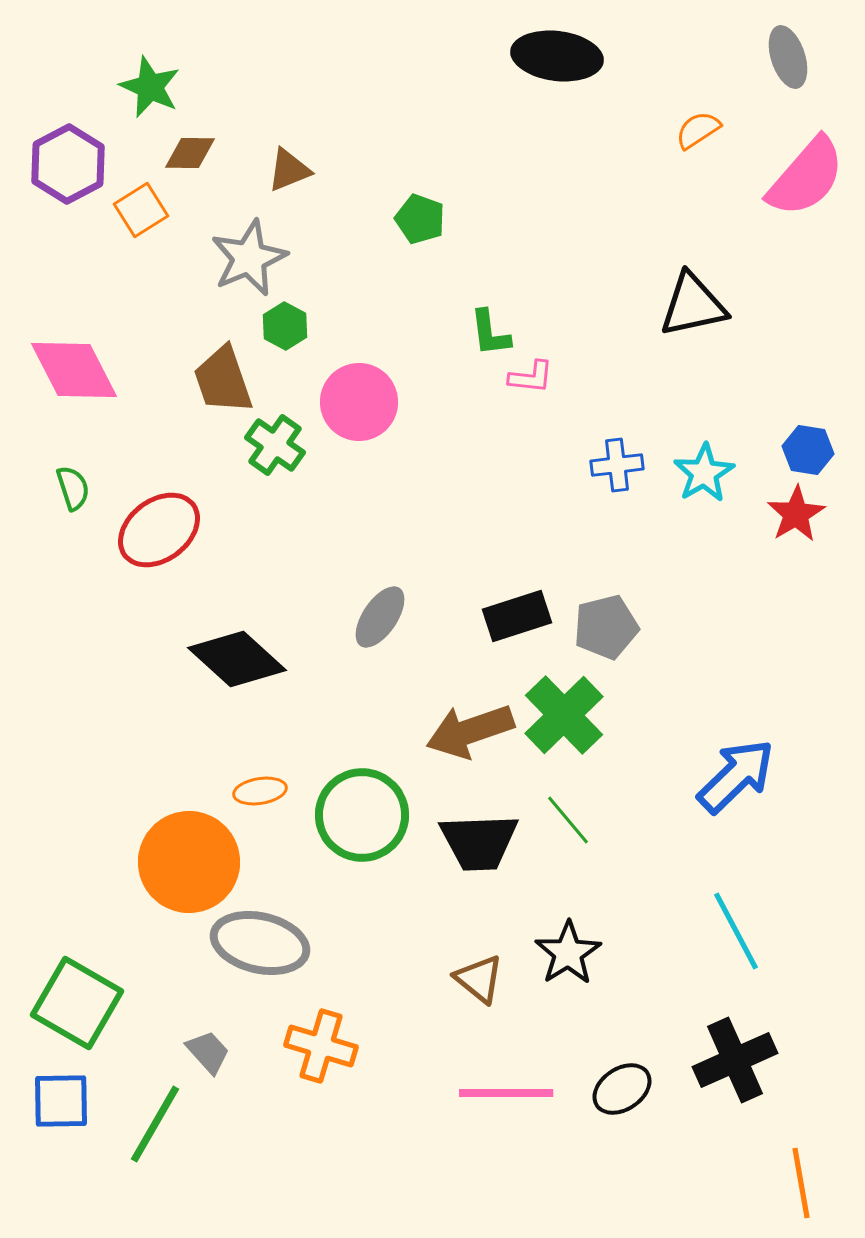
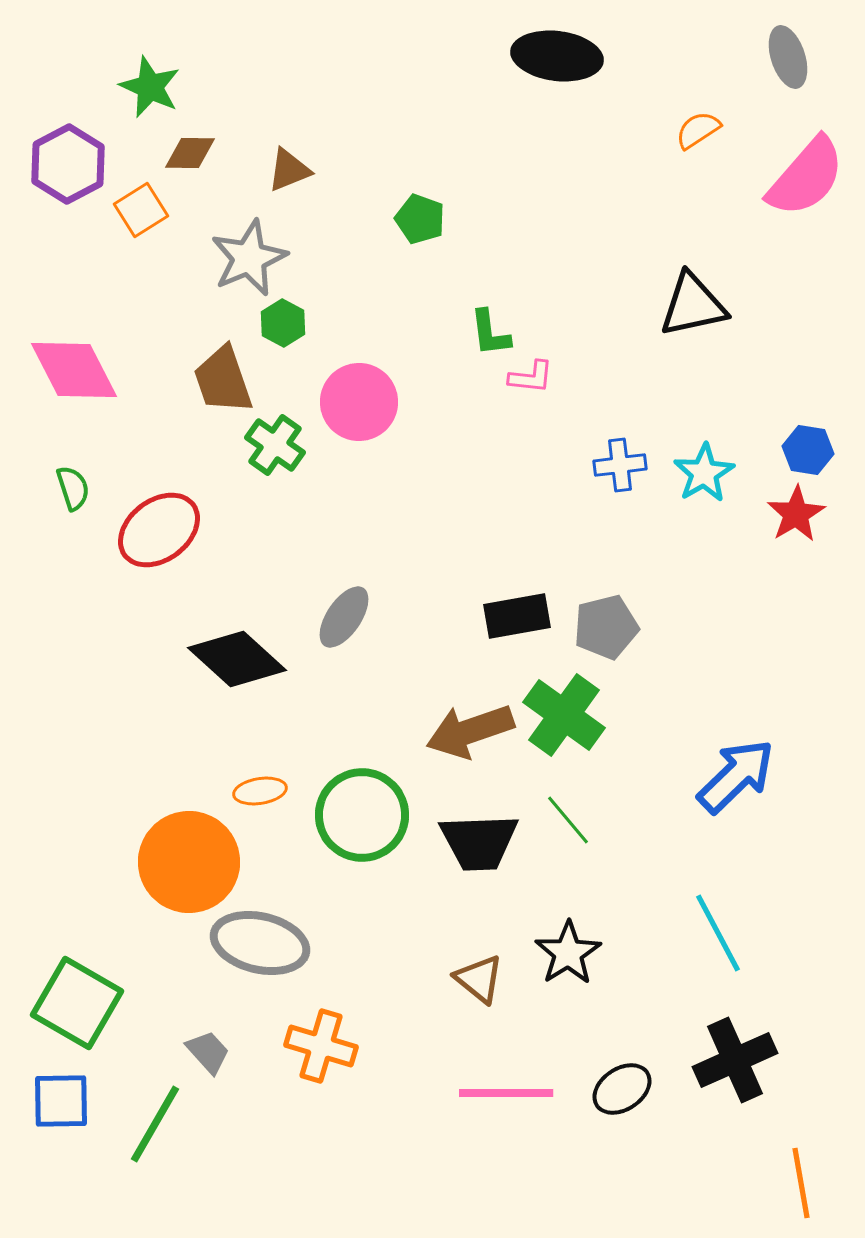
green hexagon at (285, 326): moved 2 px left, 3 px up
blue cross at (617, 465): moved 3 px right
black rectangle at (517, 616): rotated 8 degrees clockwise
gray ellipse at (380, 617): moved 36 px left
green cross at (564, 715): rotated 10 degrees counterclockwise
cyan line at (736, 931): moved 18 px left, 2 px down
